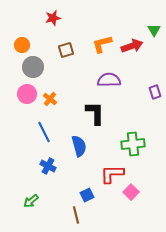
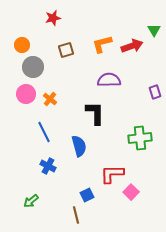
pink circle: moved 1 px left
green cross: moved 7 px right, 6 px up
